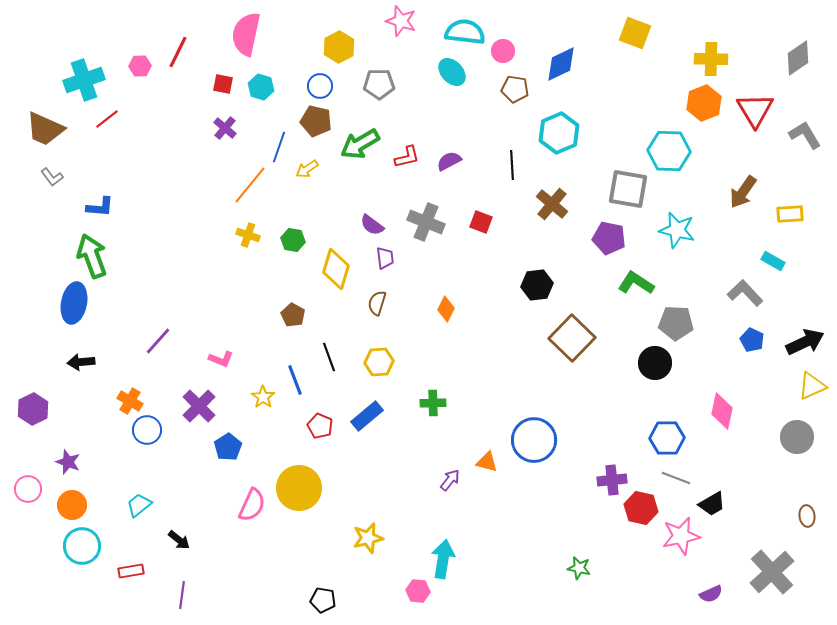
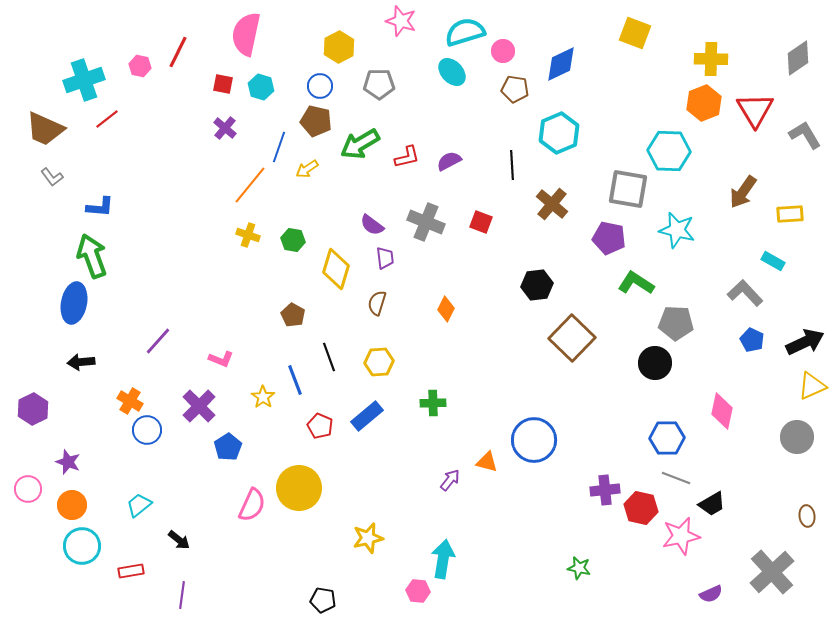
cyan semicircle at (465, 32): rotated 24 degrees counterclockwise
pink hexagon at (140, 66): rotated 15 degrees clockwise
purple cross at (612, 480): moved 7 px left, 10 px down
